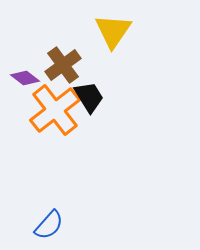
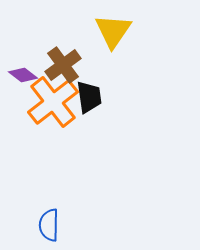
purple diamond: moved 2 px left, 3 px up
black trapezoid: rotated 24 degrees clockwise
orange cross: moved 2 px left, 8 px up
blue semicircle: rotated 140 degrees clockwise
